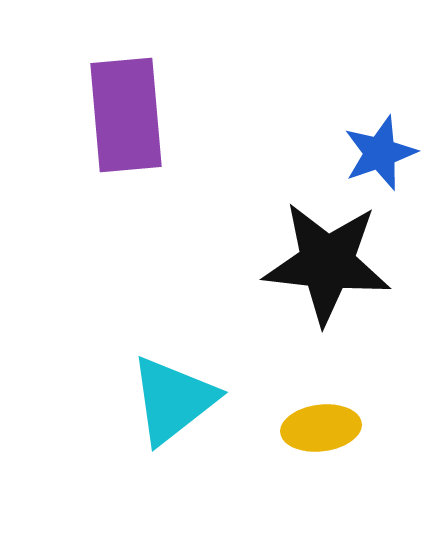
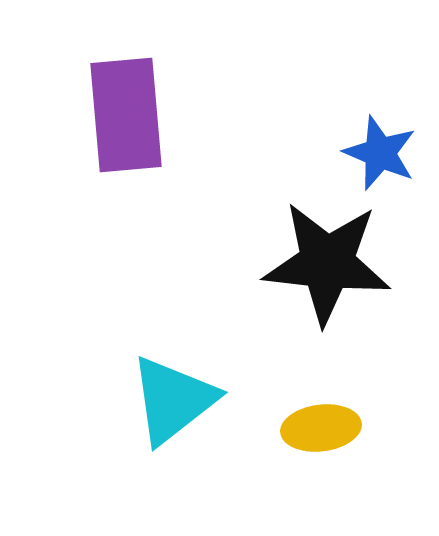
blue star: rotated 30 degrees counterclockwise
